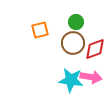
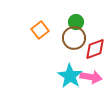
orange square: rotated 24 degrees counterclockwise
brown circle: moved 1 px right, 5 px up
cyan star: moved 1 px left, 4 px up; rotated 25 degrees clockwise
